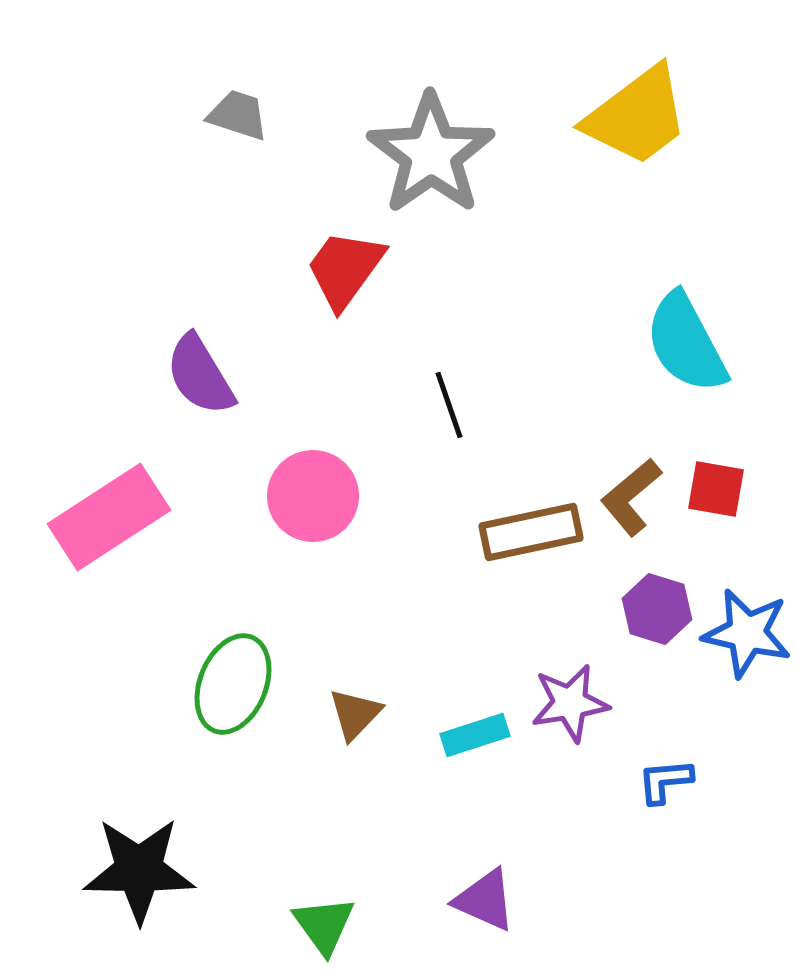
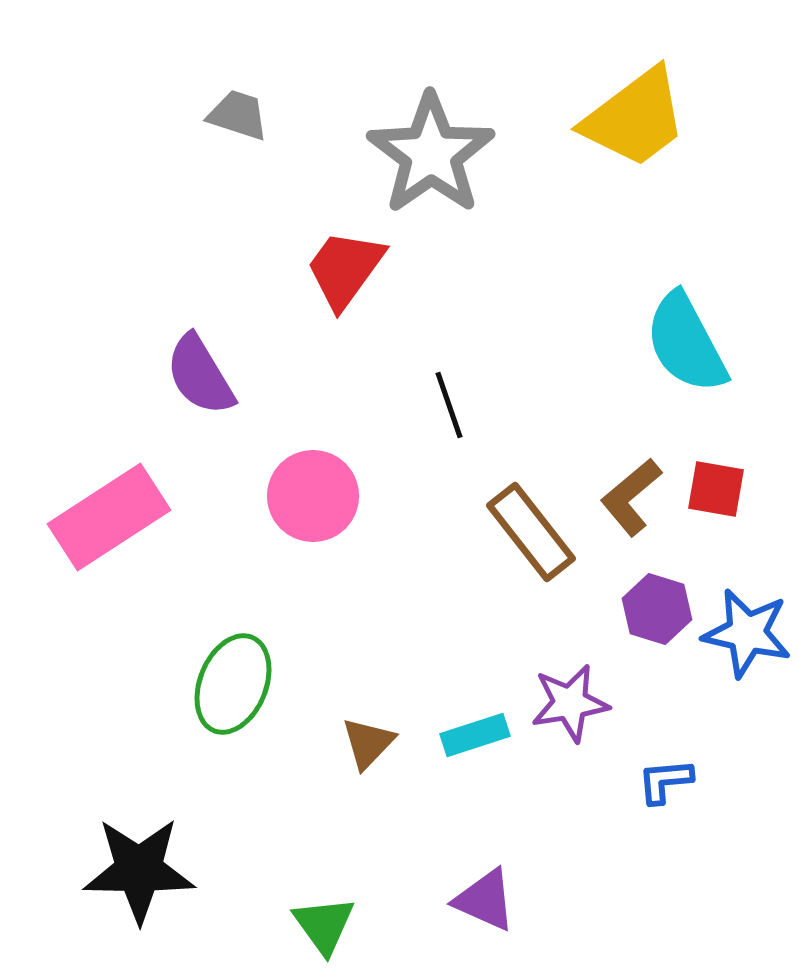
yellow trapezoid: moved 2 px left, 2 px down
brown rectangle: rotated 64 degrees clockwise
brown triangle: moved 13 px right, 29 px down
